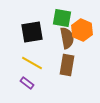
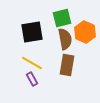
green square: rotated 24 degrees counterclockwise
orange hexagon: moved 3 px right, 2 px down
brown semicircle: moved 2 px left, 1 px down
purple rectangle: moved 5 px right, 4 px up; rotated 24 degrees clockwise
